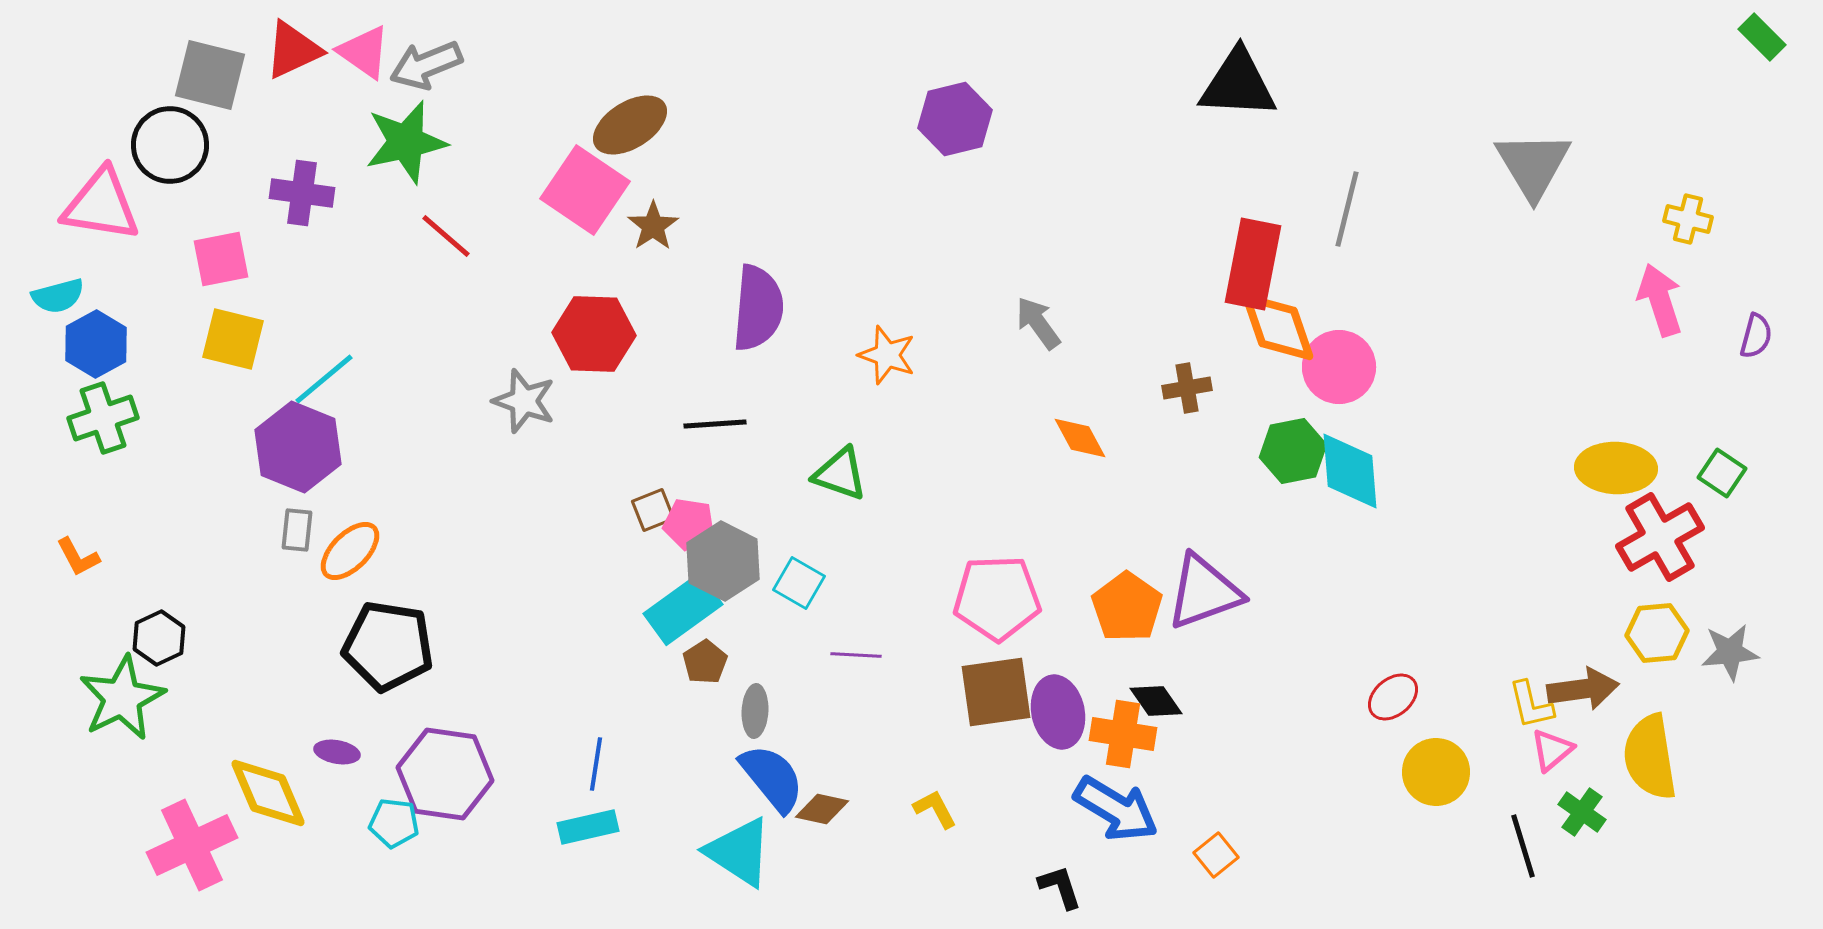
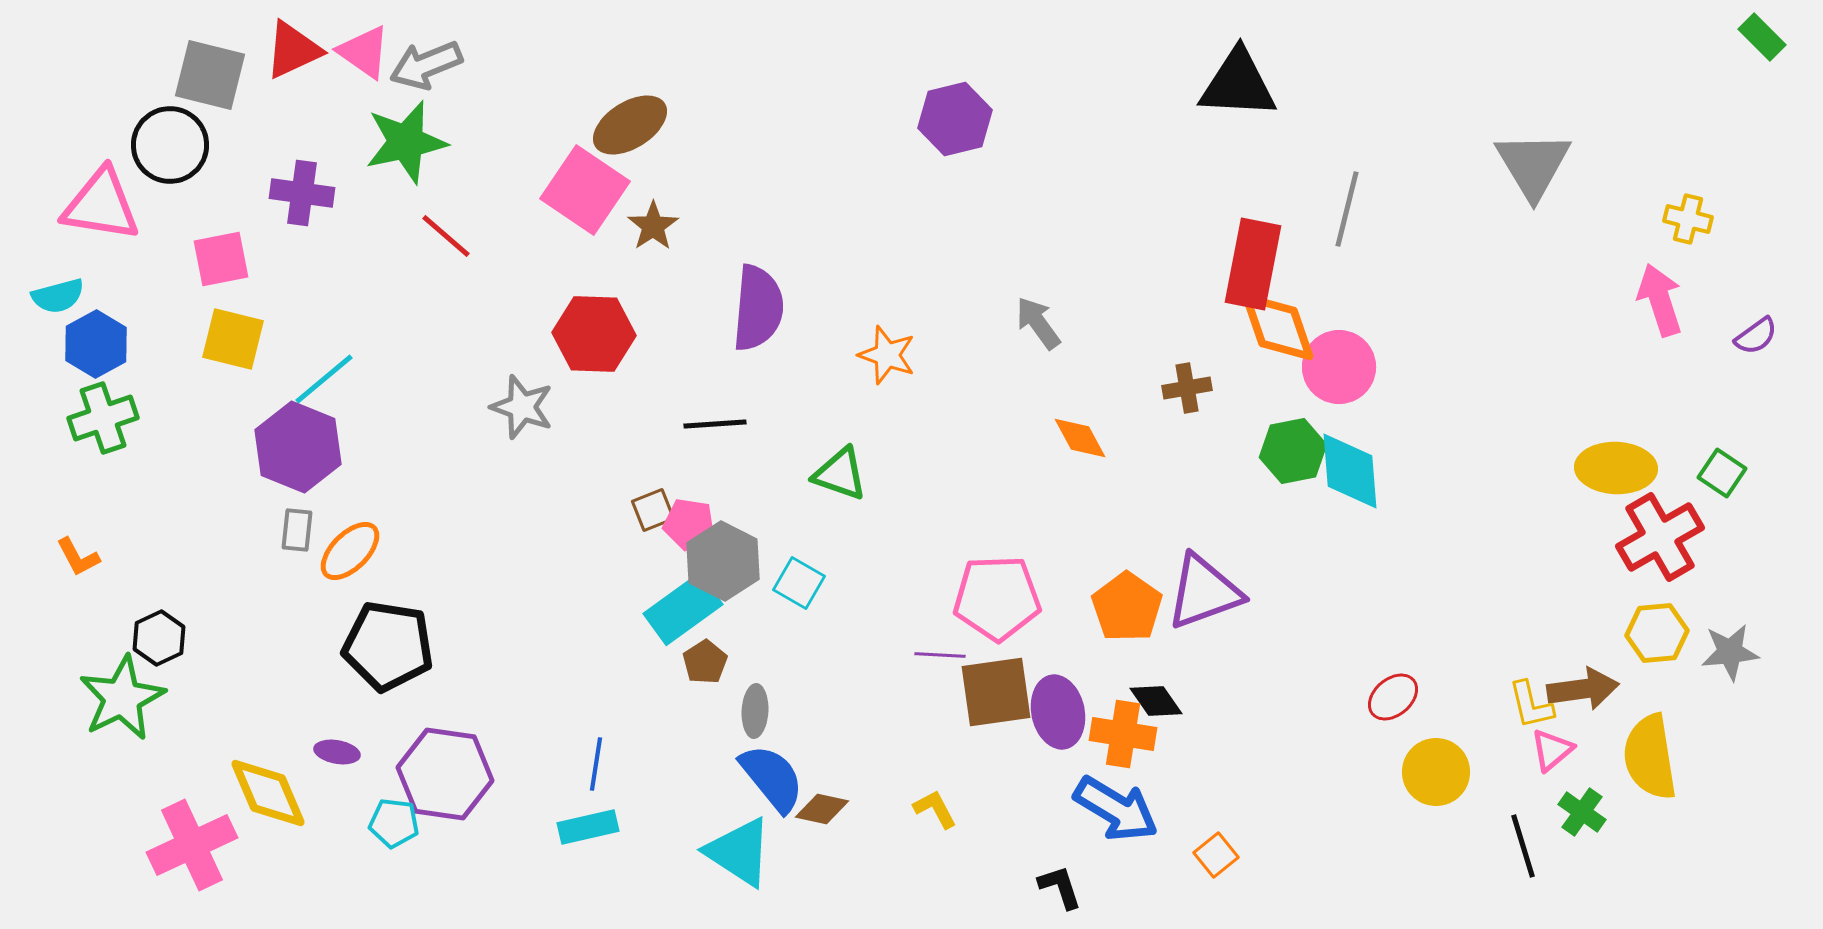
purple semicircle at (1756, 336): rotated 39 degrees clockwise
gray star at (524, 401): moved 2 px left, 6 px down
purple line at (856, 655): moved 84 px right
